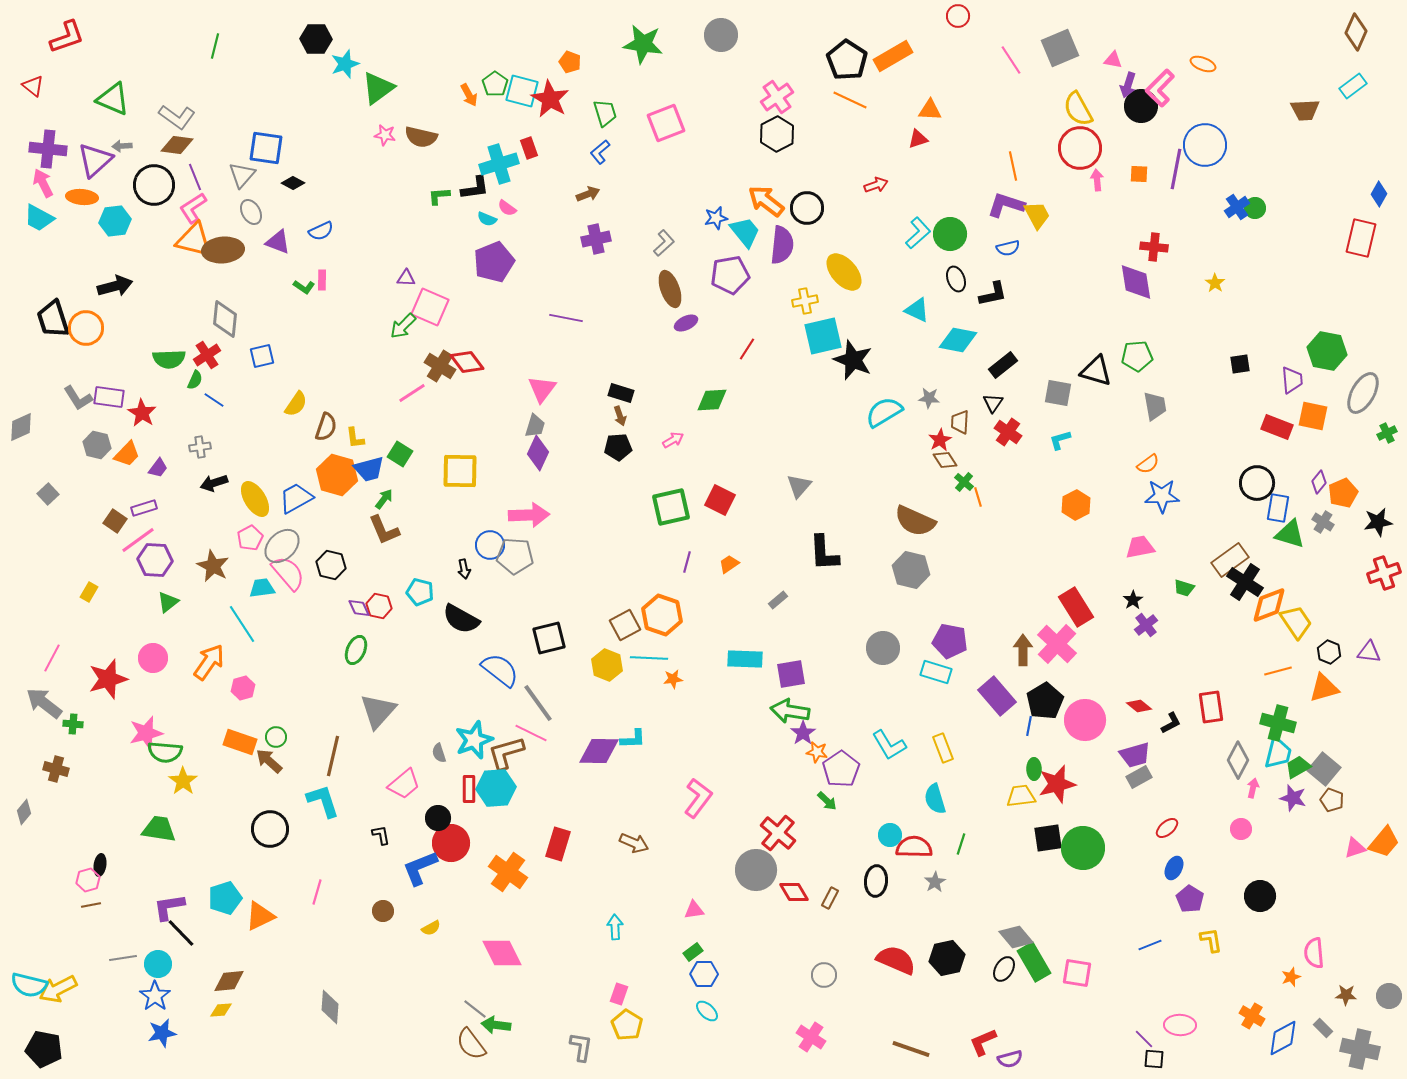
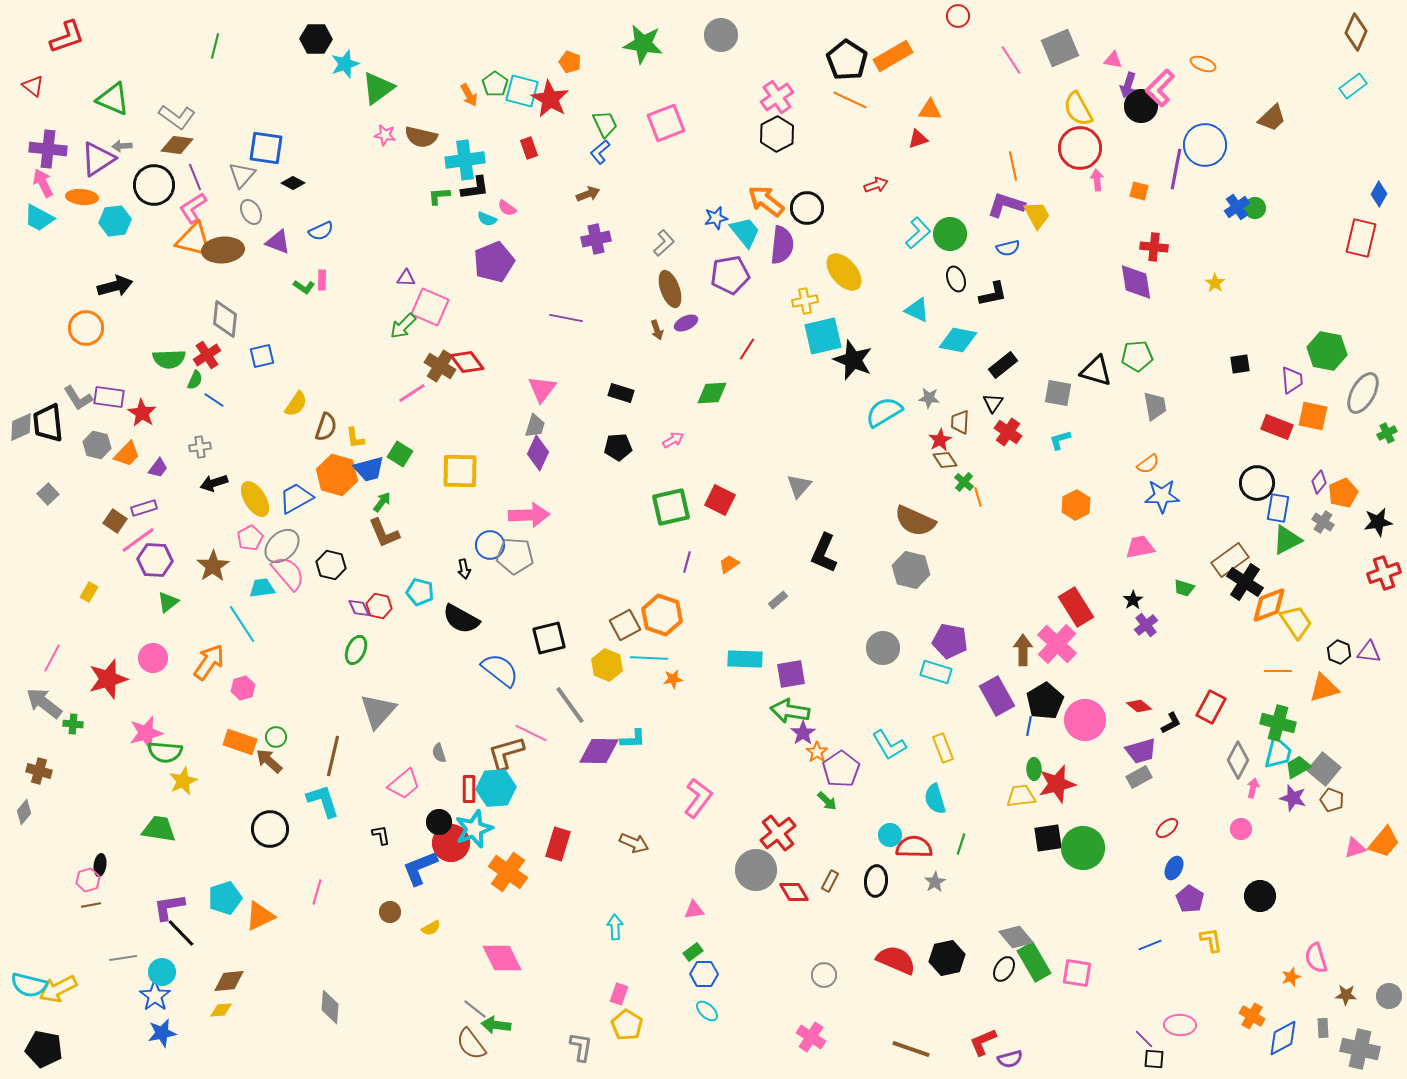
brown trapezoid at (1305, 110): moved 33 px left, 8 px down; rotated 40 degrees counterclockwise
green trapezoid at (605, 113): moved 11 px down; rotated 8 degrees counterclockwise
purple triangle at (95, 160): moved 3 px right, 1 px up; rotated 9 degrees clockwise
cyan cross at (499, 164): moved 34 px left, 4 px up; rotated 9 degrees clockwise
orange square at (1139, 174): moved 17 px down; rotated 12 degrees clockwise
black trapezoid at (53, 319): moved 5 px left, 104 px down; rotated 12 degrees clockwise
green diamond at (712, 400): moved 7 px up
brown arrow at (620, 416): moved 37 px right, 86 px up
green arrow at (384, 499): moved 2 px left, 3 px down
brown L-shape at (384, 530): moved 3 px down
green triangle at (1290, 534): moved 3 px left, 6 px down; rotated 44 degrees counterclockwise
black L-shape at (824, 553): rotated 27 degrees clockwise
brown star at (213, 566): rotated 12 degrees clockwise
black hexagon at (1329, 652): moved 10 px right
orange line at (1278, 671): rotated 16 degrees clockwise
purple rectangle at (997, 696): rotated 12 degrees clockwise
gray line at (538, 703): moved 32 px right, 2 px down
red rectangle at (1211, 707): rotated 36 degrees clockwise
cyan star at (474, 740): moved 89 px down
orange star at (817, 752): rotated 25 degrees clockwise
purple trapezoid at (1135, 755): moved 6 px right, 4 px up
brown cross at (56, 769): moved 17 px left, 2 px down
yellow star at (183, 781): rotated 12 degrees clockwise
black circle at (438, 818): moved 1 px right, 4 px down
red cross at (778, 833): rotated 12 degrees clockwise
brown rectangle at (830, 898): moved 17 px up
brown circle at (383, 911): moved 7 px right, 1 px down
pink diamond at (502, 953): moved 5 px down
pink semicircle at (1314, 953): moved 2 px right, 5 px down; rotated 12 degrees counterclockwise
cyan circle at (158, 964): moved 4 px right, 8 px down
gray rectangle at (1323, 1028): rotated 42 degrees clockwise
